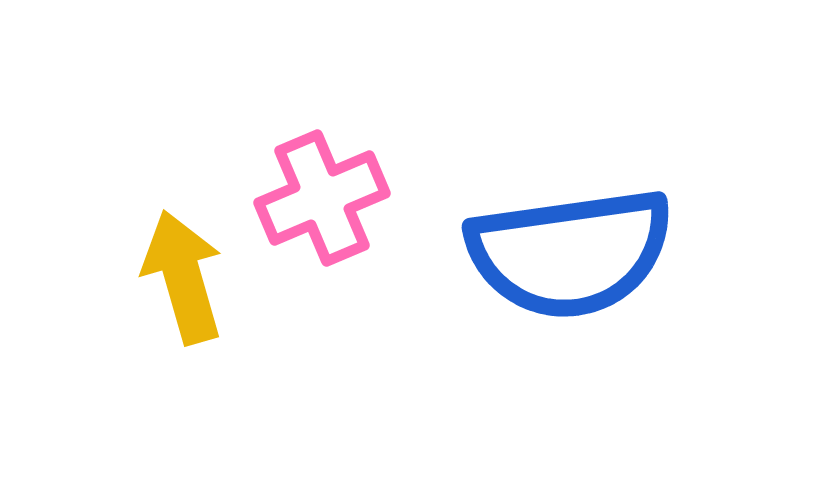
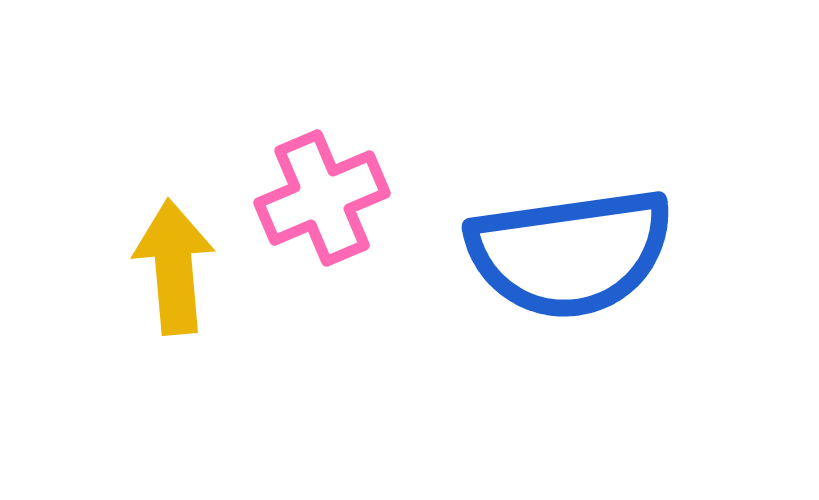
yellow arrow: moved 9 px left, 10 px up; rotated 11 degrees clockwise
